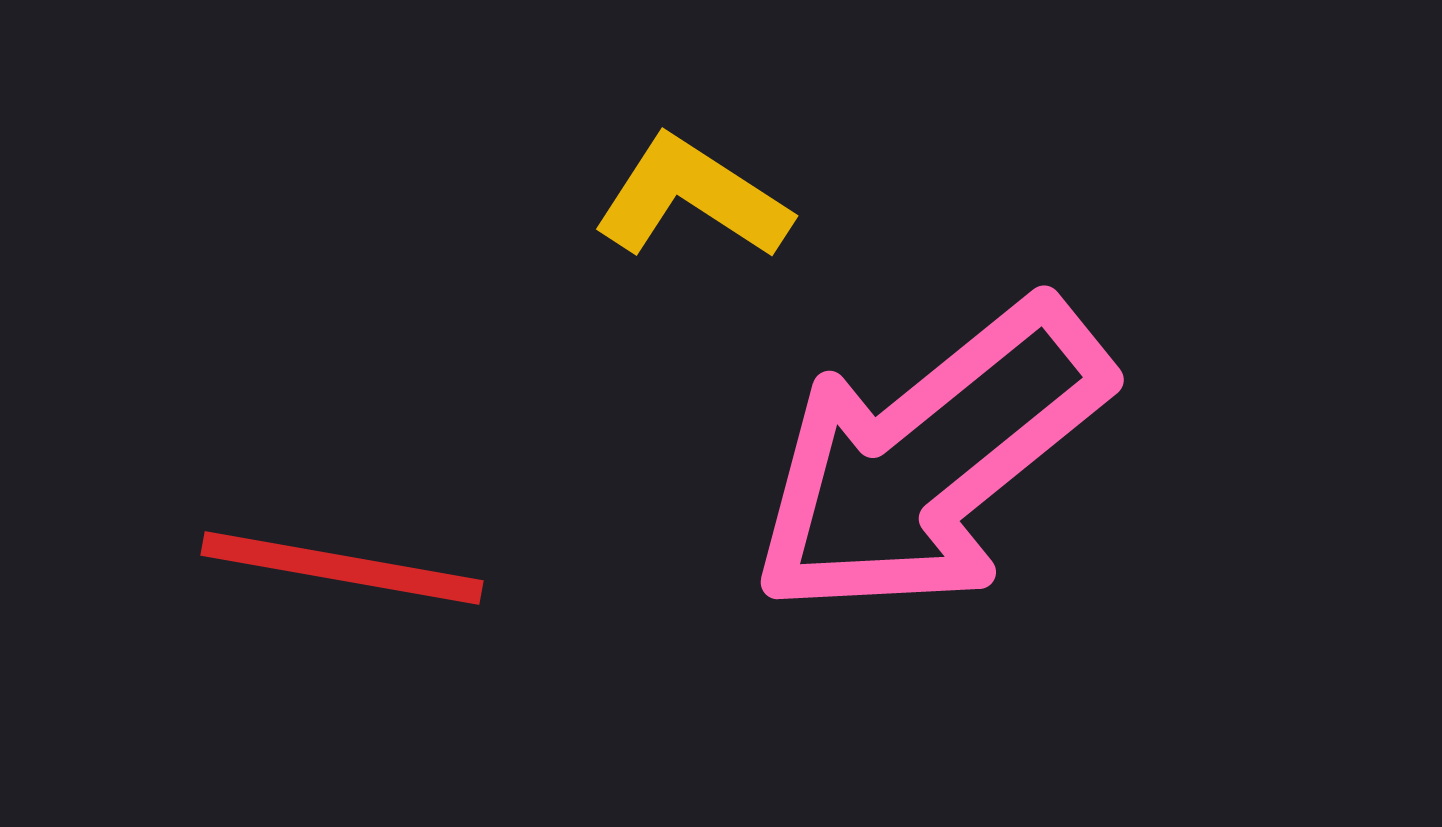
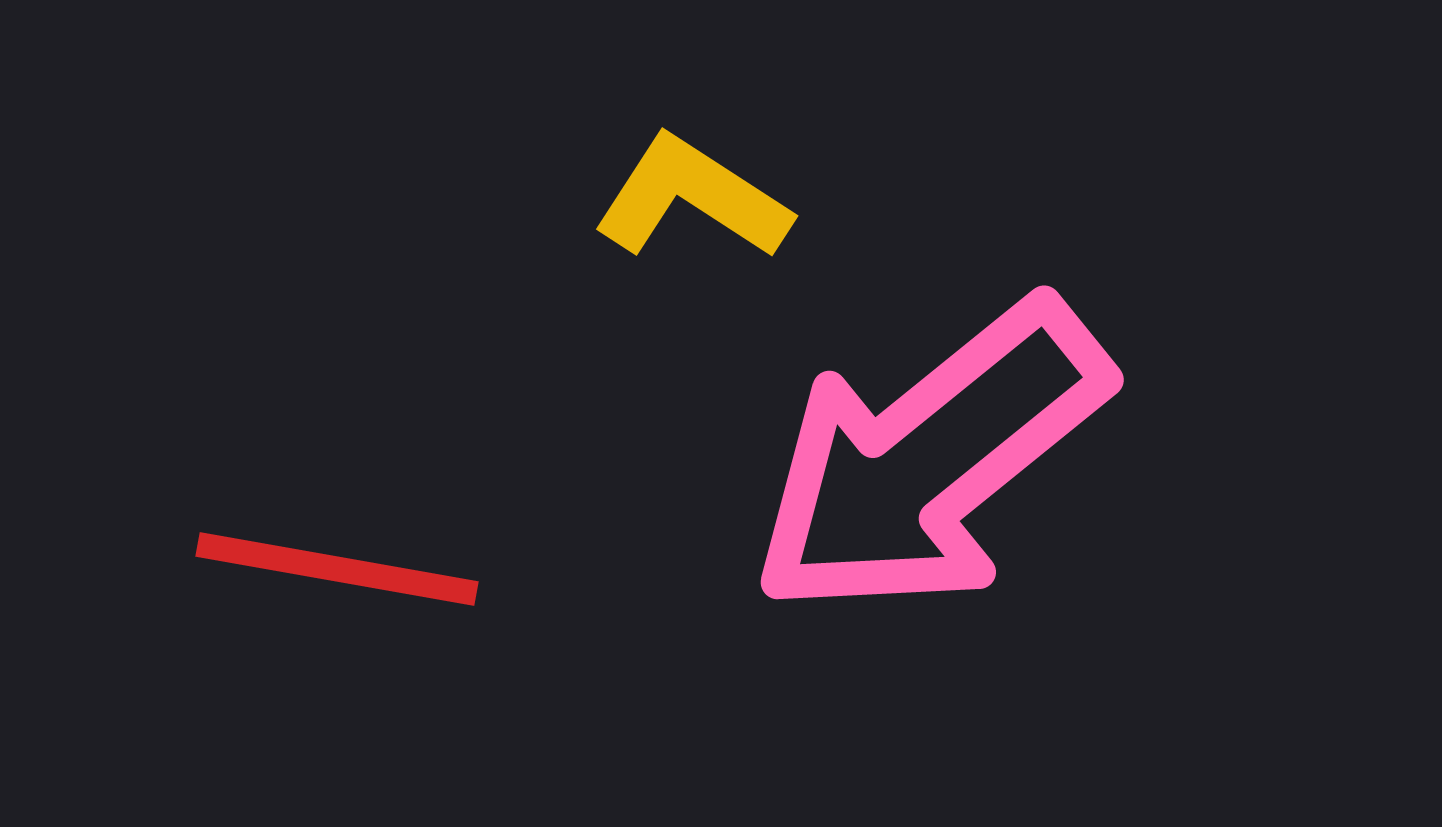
red line: moved 5 px left, 1 px down
